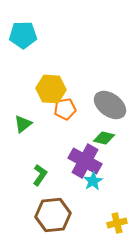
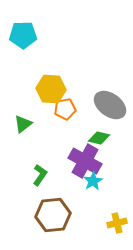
green diamond: moved 5 px left
